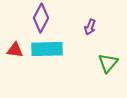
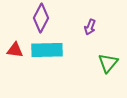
cyan rectangle: moved 1 px down
